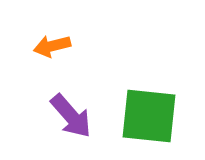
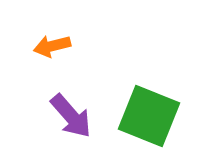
green square: rotated 16 degrees clockwise
